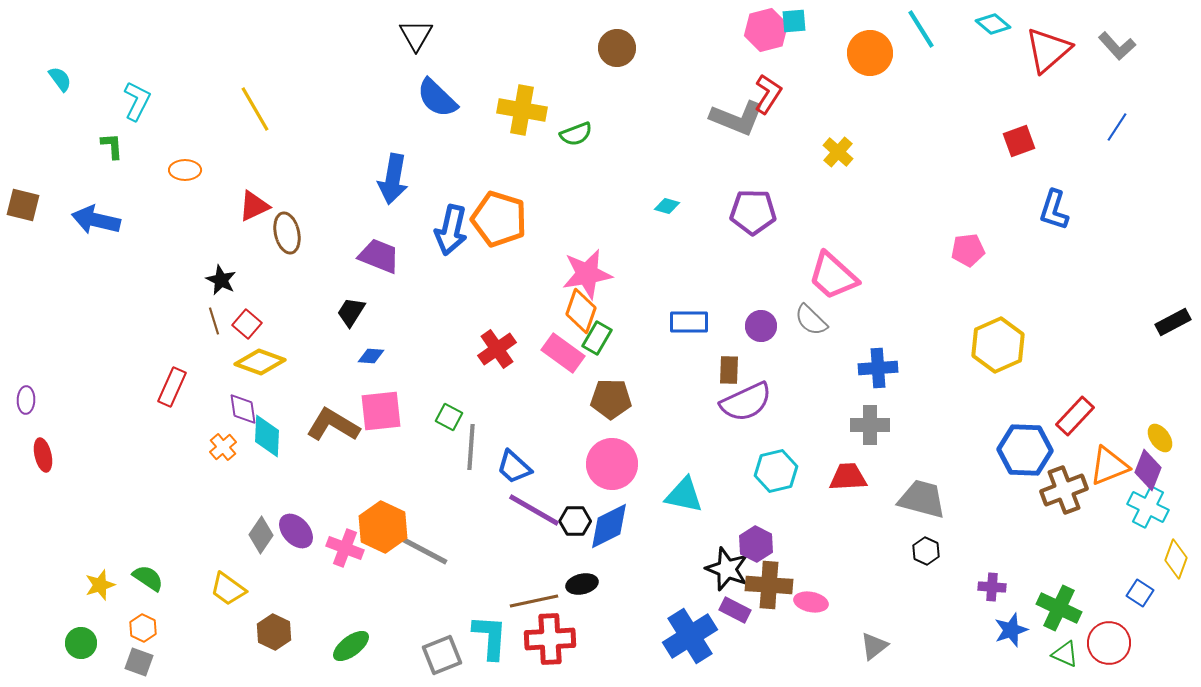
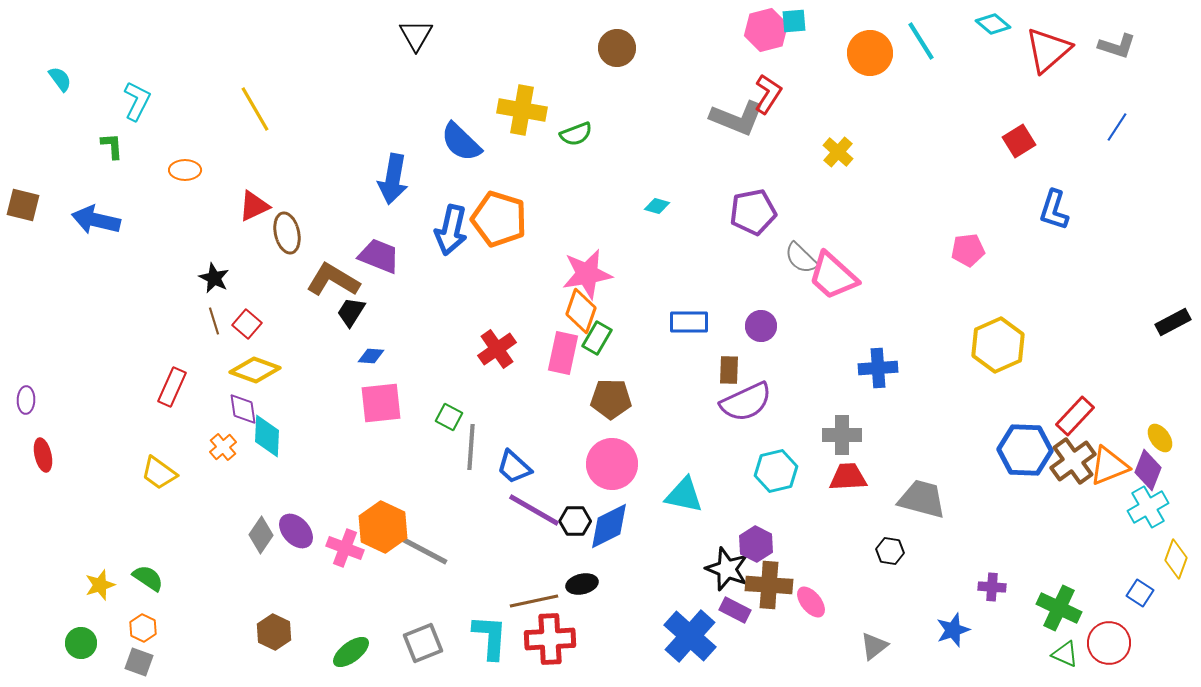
cyan line at (921, 29): moved 12 px down
gray L-shape at (1117, 46): rotated 30 degrees counterclockwise
blue semicircle at (437, 98): moved 24 px right, 44 px down
red square at (1019, 141): rotated 12 degrees counterclockwise
cyan diamond at (667, 206): moved 10 px left
purple pentagon at (753, 212): rotated 12 degrees counterclockwise
black star at (221, 280): moved 7 px left, 2 px up
gray semicircle at (811, 320): moved 10 px left, 62 px up
pink rectangle at (563, 353): rotated 66 degrees clockwise
yellow diamond at (260, 362): moved 5 px left, 8 px down
pink square at (381, 411): moved 8 px up
brown L-shape at (333, 425): moved 145 px up
gray cross at (870, 425): moved 28 px left, 10 px down
brown cross at (1064, 490): moved 9 px right, 29 px up; rotated 15 degrees counterclockwise
cyan cross at (1148, 507): rotated 33 degrees clockwise
black hexagon at (926, 551): moved 36 px left; rotated 16 degrees counterclockwise
yellow trapezoid at (228, 589): moved 69 px left, 116 px up
pink ellipse at (811, 602): rotated 40 degrees clockwise
blue star at (1011, 630): moved 58 px left
blue cross at (690, 636): rotated 16 degrees counterclockwise
green ellipse at (351, 646): moved 6 px down
gray square at (442, 655): moved 19 px left, 12 px up
